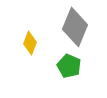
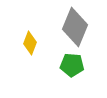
green pentagon: moved 3 px right, 1 px up; rotated 20 degrees counterclockwise
